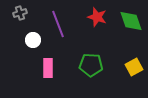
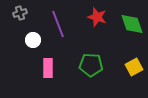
green diamond: moved 1 px right, 3 px down
